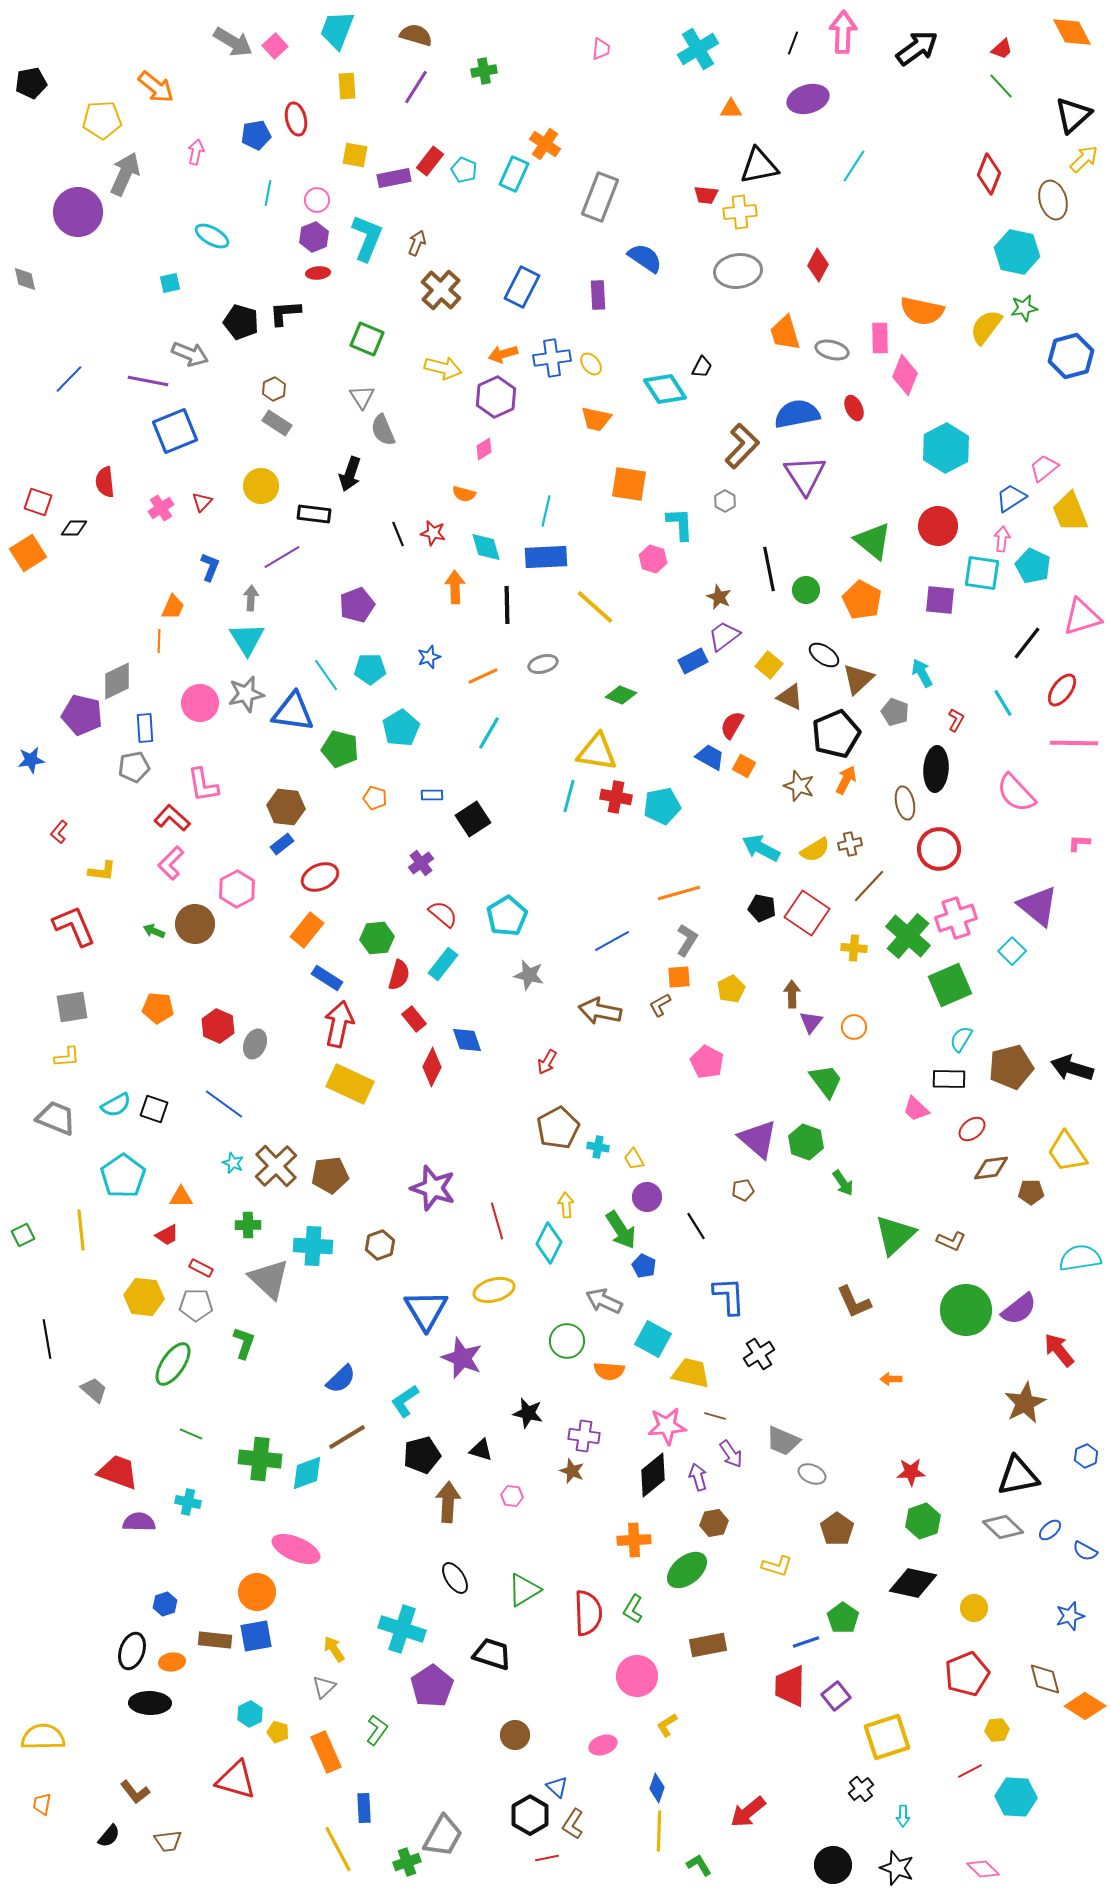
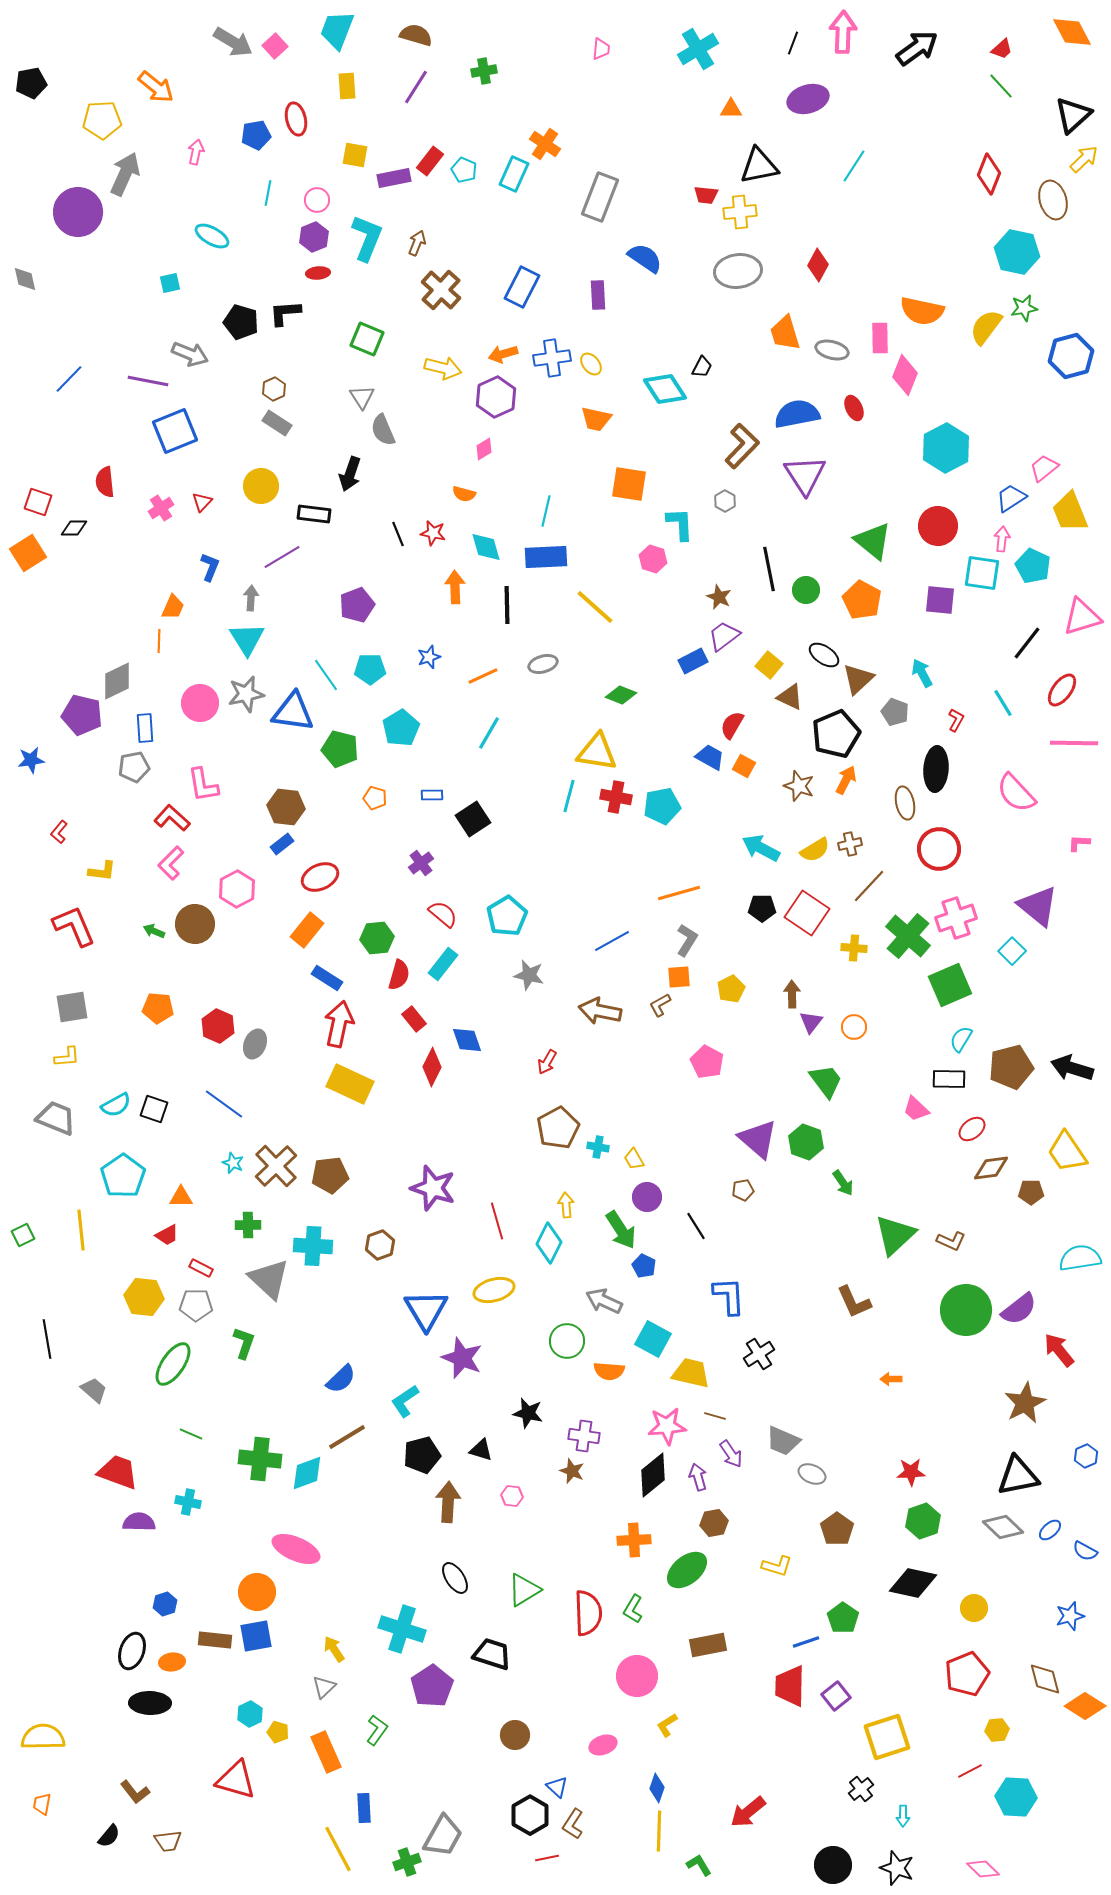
black pentagon at (762, 908): rotated 12 degrees counterclockwise
